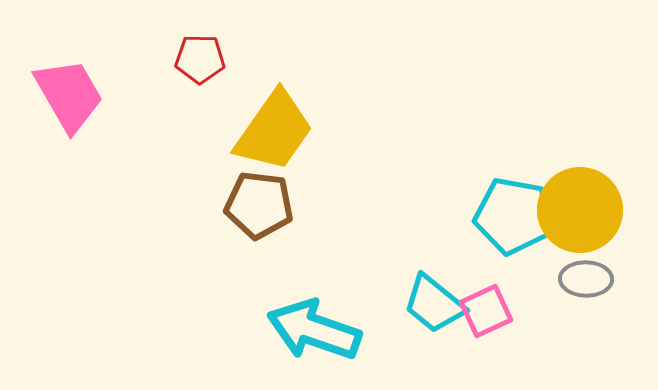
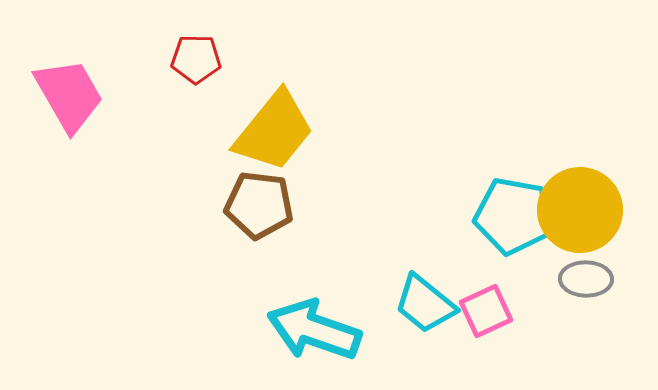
red pentagon: moved 4 px left
yellow trapezoid: rotated 4 degrees clockwise
cyan trapezoid: moved 9 px left
